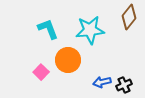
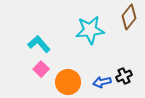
cyan L-shape: moved 9 px left, 15 px down; rotated 20 degrees counterclockwise
orange circle: moved 22 px down
pink square: moved 3 px up
black cross: moved 9 px up
